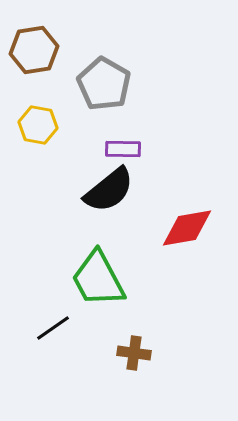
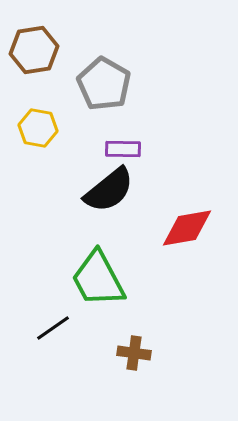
yellow hexagon: moved 3 px down
